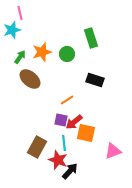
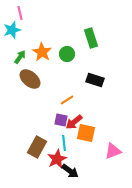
orange star: rotated 24 degrees counterclockwise
red star: moved 1 px left, 1 px up; rotated 24 degrees clockwise
black arrow: rotated 84 degrees clockwise
